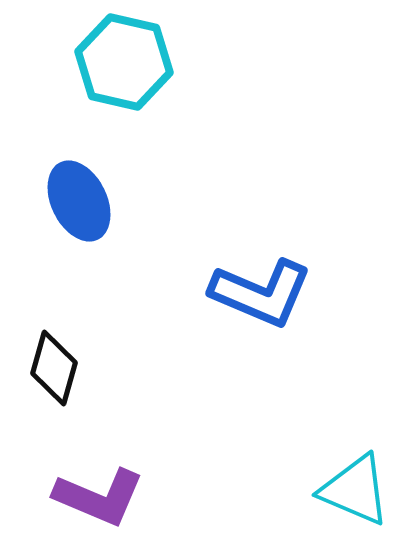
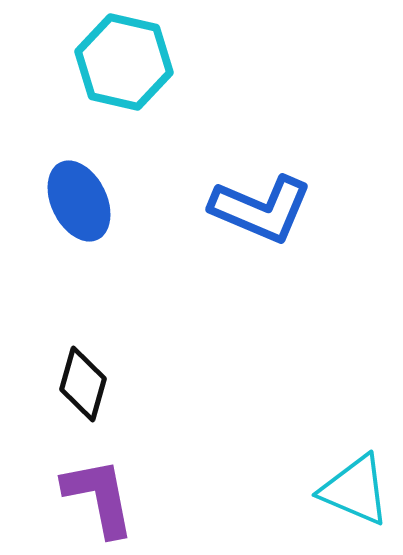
blue L-shape: moved 84 px up
black diamond: moved 29 px right, 16 px down
purple L-shape: rotated 124 degrees counterclockwise
